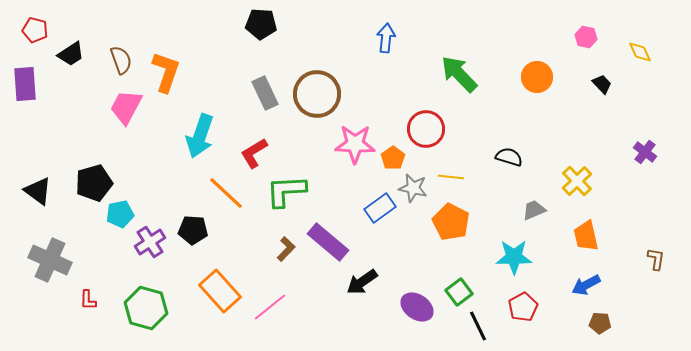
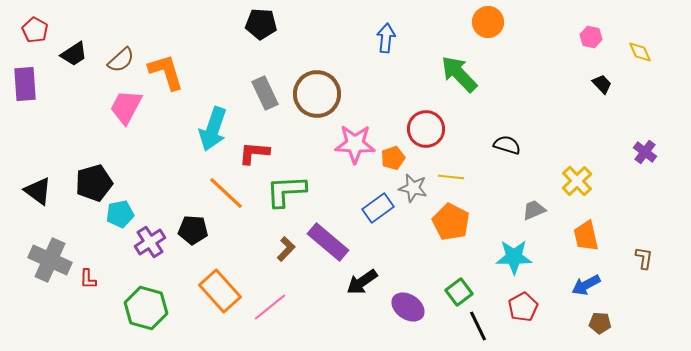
red pentagon at (35, 30): rotated 15 degrees clockwise
pink hexagon at (586, 37): moved 5 px right
black trapezoid at (71, 54): moved 3 px right
brown semicircle at (121, 60): rotated 68 degrees clockwise
orange L-shape at (166, 72): rotated 36 degrees counterclockwise
orange circle at (537, 77): moved 49 px left, 55 px up
cyan arrow at (200, 136): moved 13 px right, 7 px up
red L-shape at (254, 153): rotated 36 degrees clockwise
black semicircle at (509, 157): moved 2 px left, 12 px up
orange pentagon at (393, 158): rotated 15 degrees clockwise
blue rectangle at (380, 208): moved 2 px left
brown L-shape at (656, 259): moved 12 px left, 1 px up
red L-shape at (88, 300): moved 21 px up
purple ellipse at (417, 307): moved 9 px left
